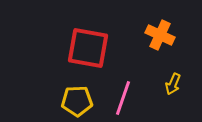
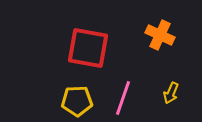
yellow arrow: moved 2 px left, 9 px down
